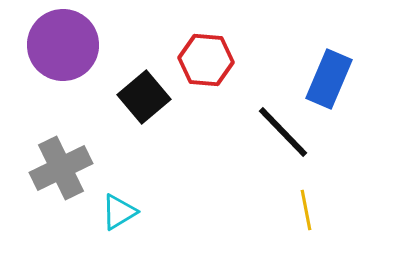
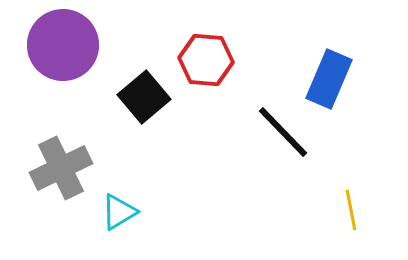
yellow line: moved 45 px right
